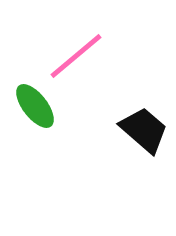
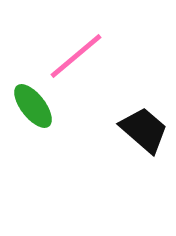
green ellipse: moved 2 px left
